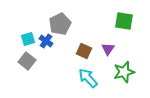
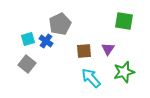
brown square: rotated 28 degrees counterclockwise
gray square: moved 3 px down
cyan arrow: moved 3 px right
